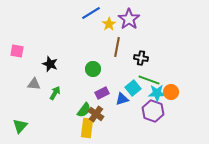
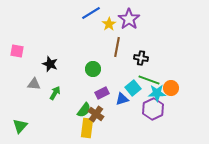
orange circle: moved 4 px up
purple hexagon: moved 2 px up; rotated 15 degrees clockwise
